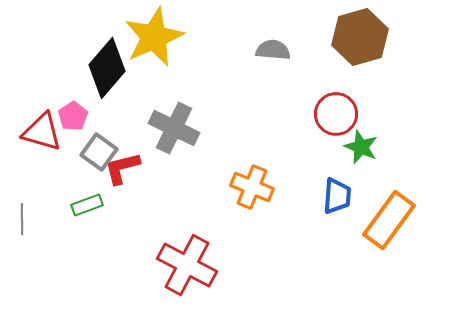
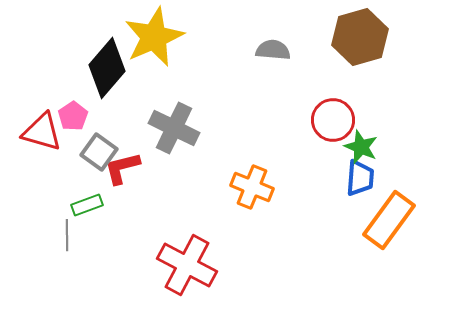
red circle: moved 3 px left, 6 px down
blue trapezoid: moved 23 px right, 18 px up
gray line: moved 45 px right, 16 px down
